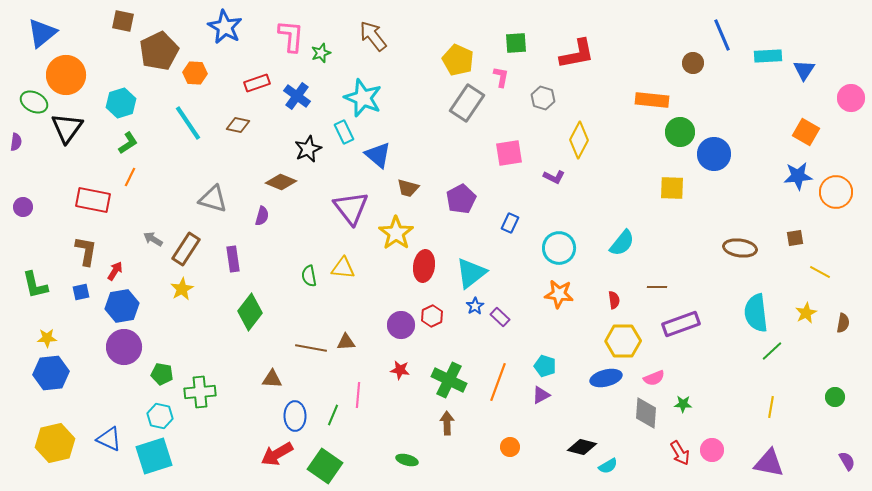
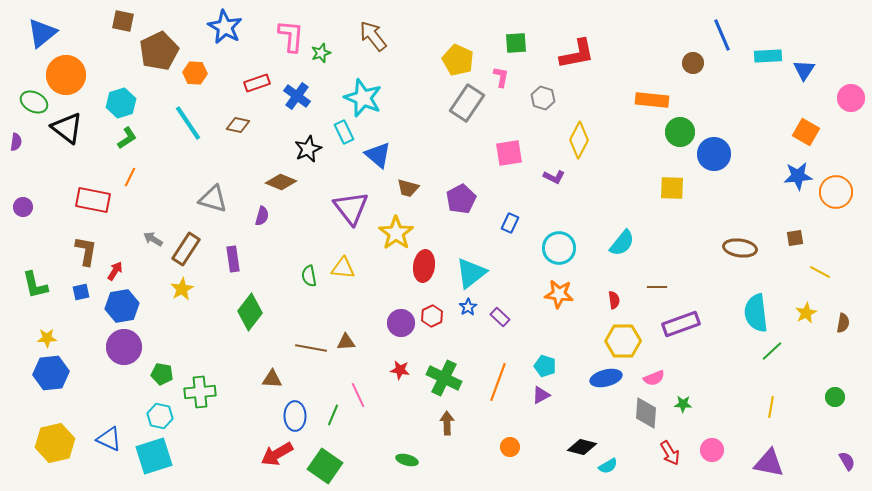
black triangle at (67, 128): rotated 28 degrees counterclockwise
green L-shape at (128, 143): moved 1 px left, 5 px up
blue star at (475, 306): moved 7 px left, 1 px down
purple circle at (401, 325): moved 2 px up
green cross at (449, 380): moved 5 px left, 2 px up
pink line at (358, 395): rotated 30 degrees counterclockwise
red arrow at (680, 453): moved 10 px left
